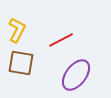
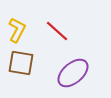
red line: moved 4 px left, 9 px up; rotated 70 degrees clockwise
purple ellipse: moved 3 px left, 2 px up; rotated 12 degrees clockwise
